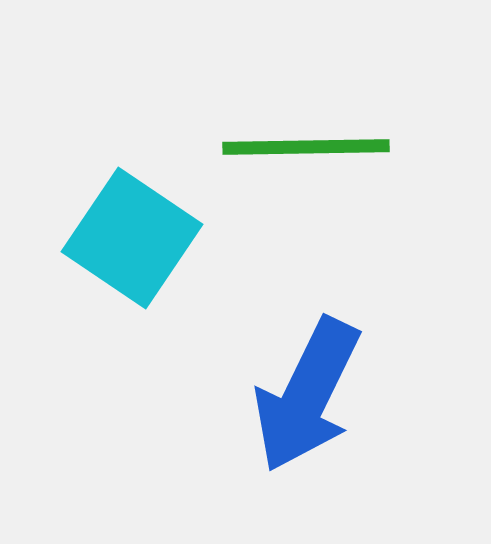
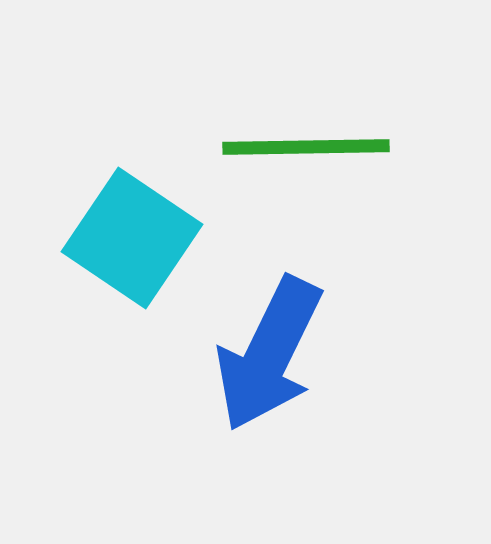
blue arrow: moved 38 px left, 41 px up
